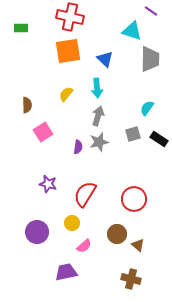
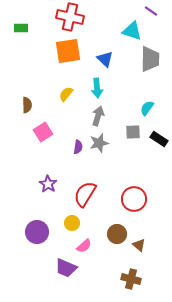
gray square: moved 2 px up; rotated 14 degrees clockwise
gray star: moved 1 px down
purple star: rotated 18 degrees clockwise
brown triangle: moved 1 px right
purple trapezoid: moved 4 px up; rotated 145 degrees counterclockwise
